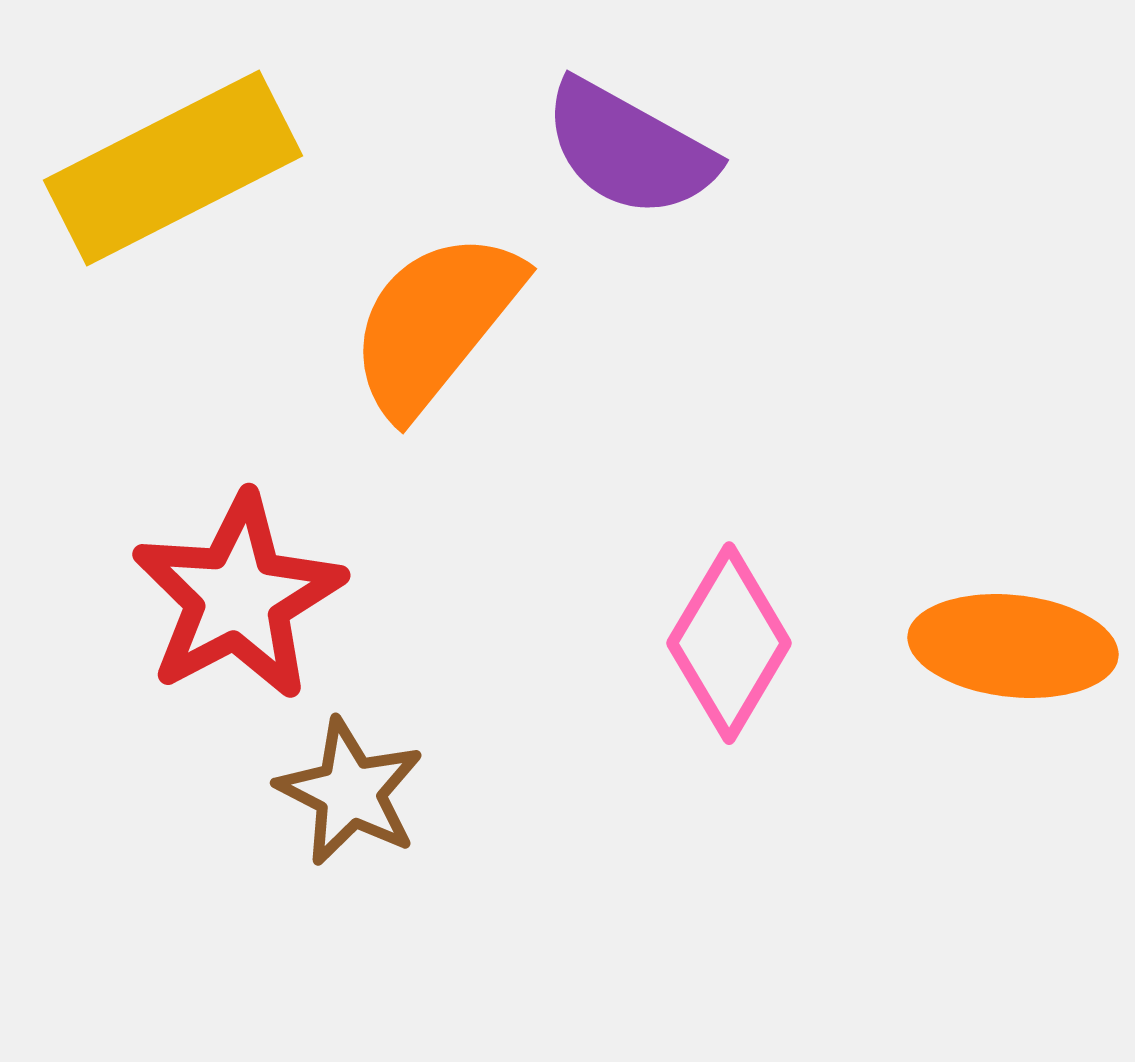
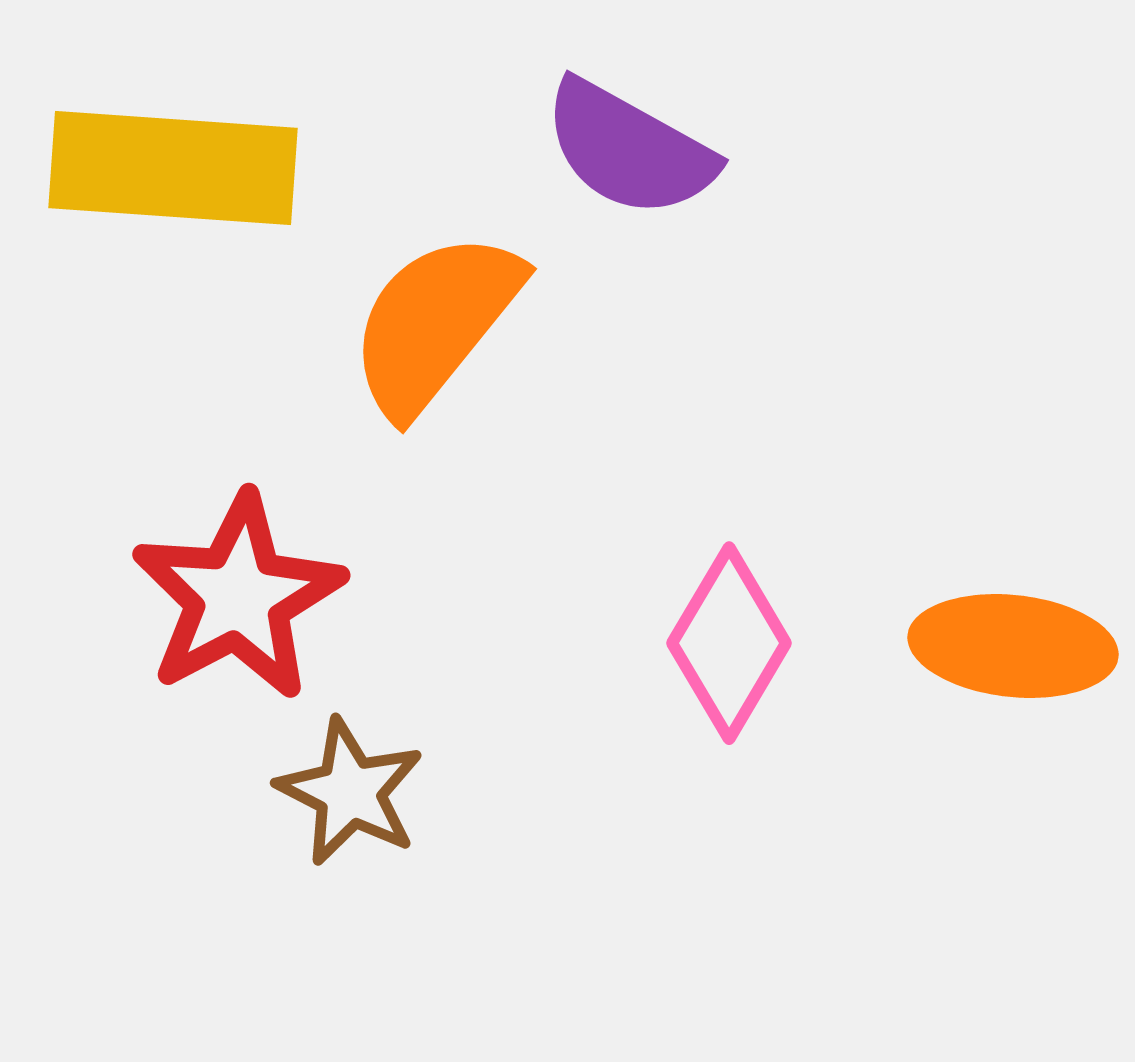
yellow rectangle: rotated 31 degrees clockwise
